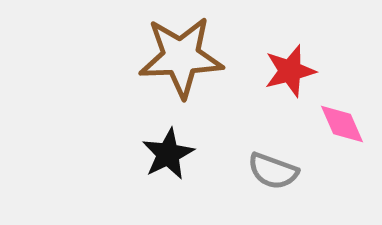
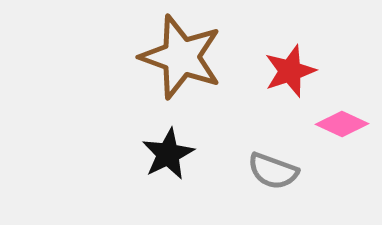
brown star: rotated 22 degrees clockwise
red star: rotated 4 degrees counterclockwise
pink diamond: rotated 42 degrees counterclockwise
